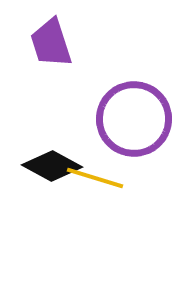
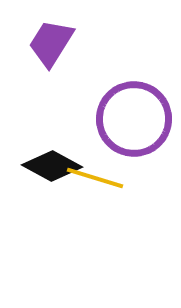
purple trapezoid: rotated 50 degrees clockwise
